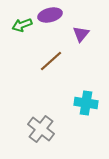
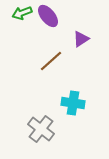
purple ellipse: moved 2 px left, 1 px down; rotated 65 degrees clockwise
green arrow: moved 12 px up
purple triangle: moved 5 px down; rotated 18 degrees clockwise
cyan cross: moved 13 px left
